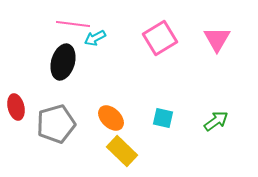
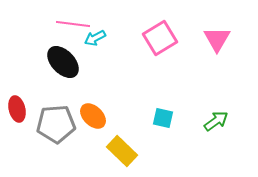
black ellipse: rotated 60 degrees counterclockwise
red ellipse: moved 1 px right, 2 px down
orange ellipse: moved 18 px left, 2 px up
gray pentagon: rotated 12 degrees clockwise
